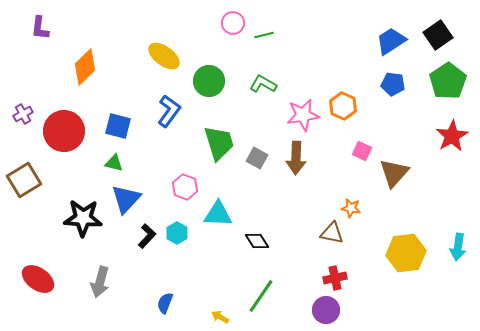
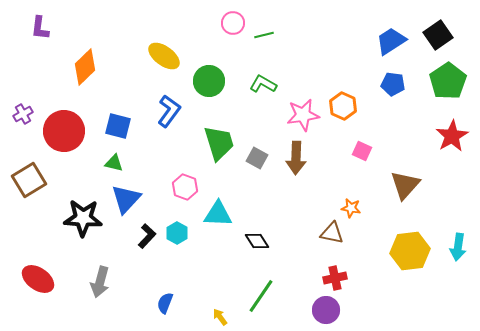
brown triangle at (394, 173): moved 11 px right, 12 px down
brown square at (24, 180): moved 5 px right
yellow hexagon at (406, 253): moved 4 px right, 2 px up
yellow arrow at (220, 317): rotated 24 degrees clockwise
